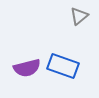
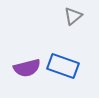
gray triangle: moved 6 px left
